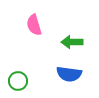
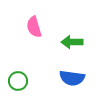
pink semicircle: moved 2 px down
blue semicircle: moved 3 px right, 4 px down
